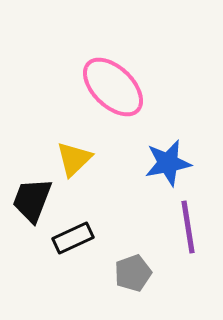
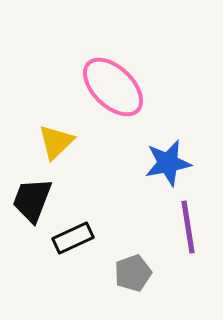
yellow triangle: moved 18 px left, 17 px up
